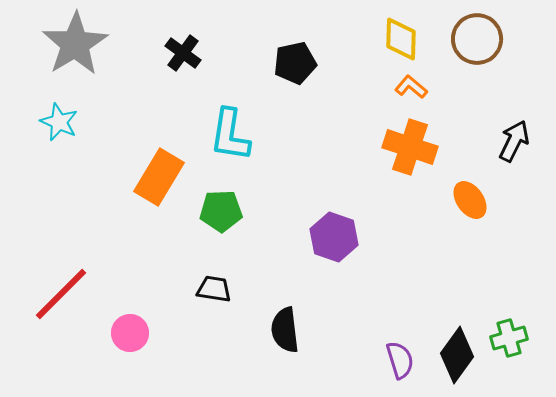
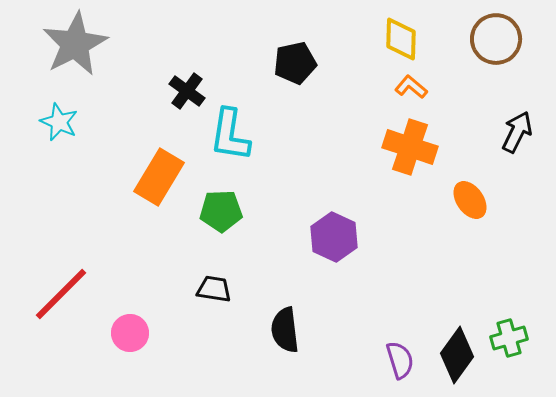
brown circle: moved 19 px right
gray star: rotated 4 degrees clockwise
black cross: moved 4 px right, 38 px down
black arrow: moved 3 px right, 9 px up
purple hexagon: rotated 6 degrees clockwise
